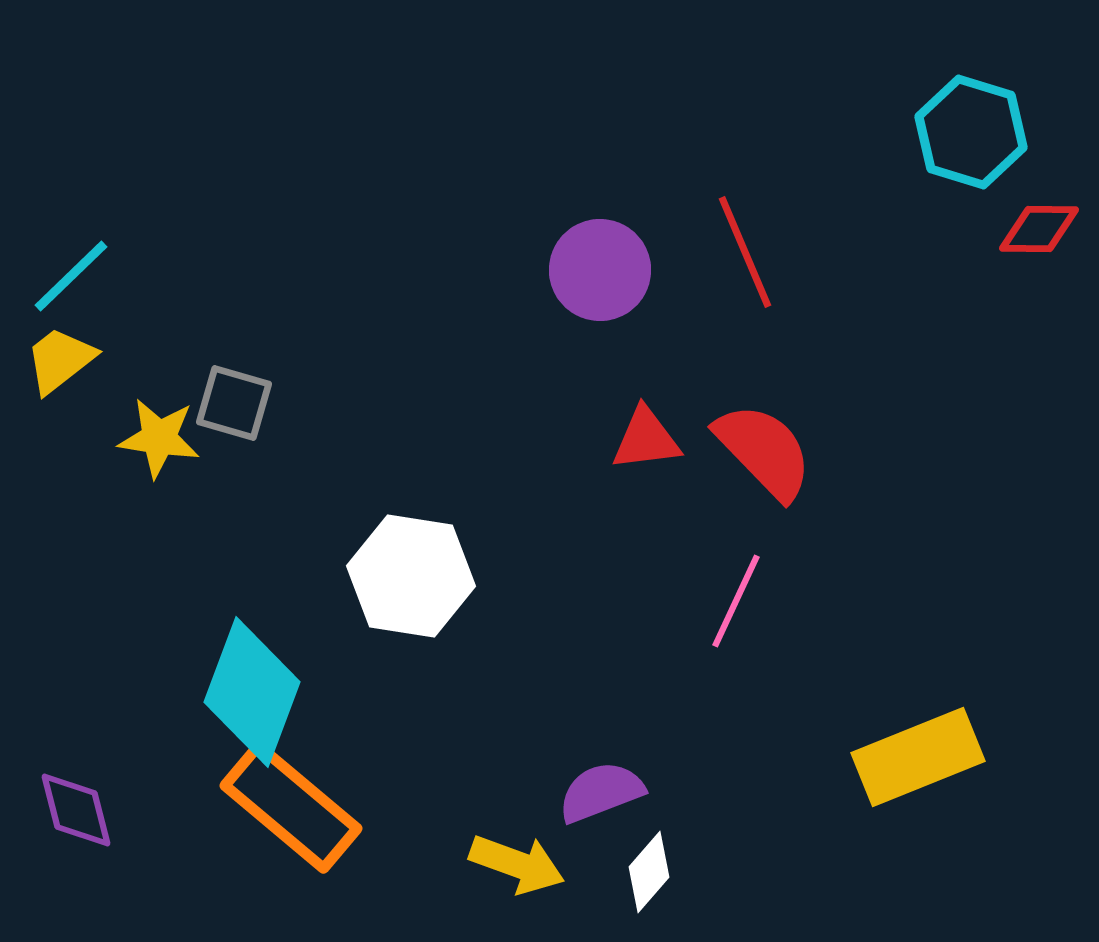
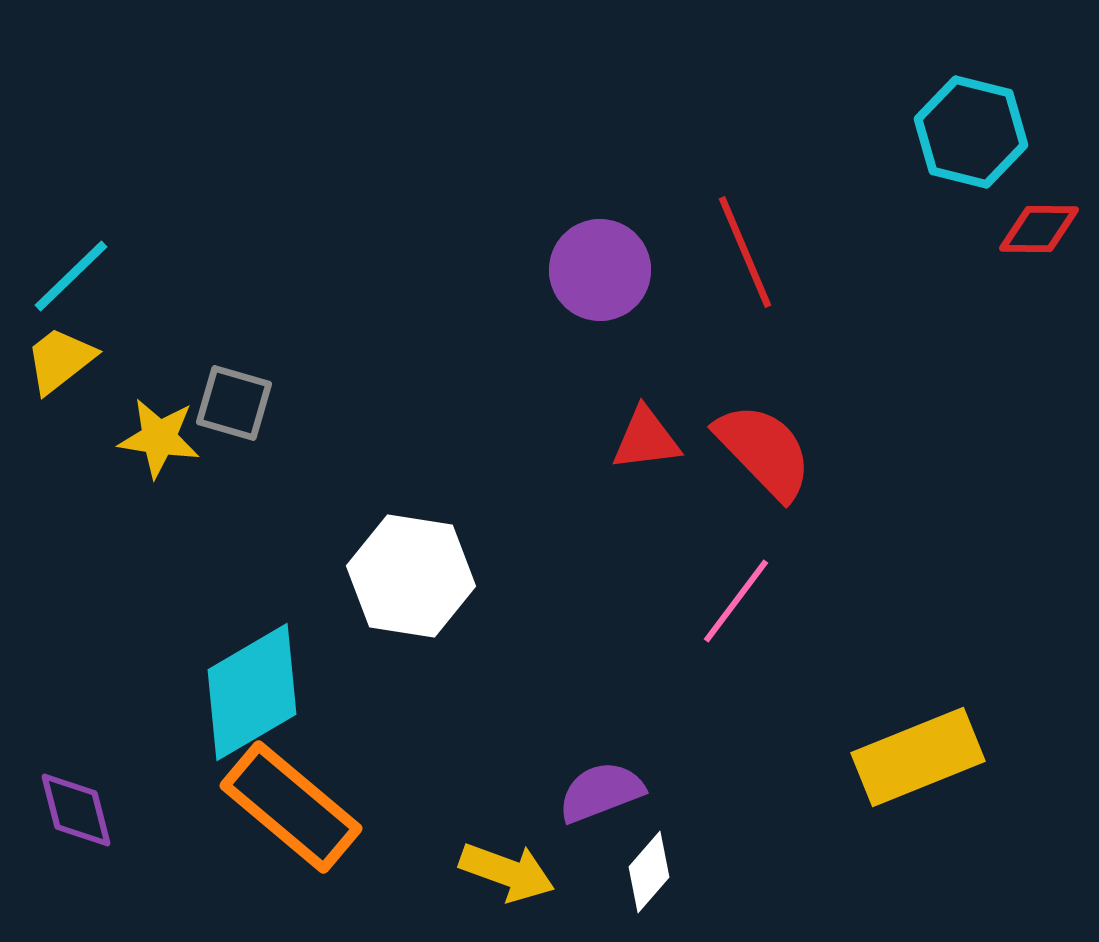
cyan hexagon: rotated 3 degrees counterclockwise
pink line: rotated 12 degrees clockwise
cyan diamond: rotated 39 degrees clockwise
yellow arrow: moved 10 px left, 8 px down
